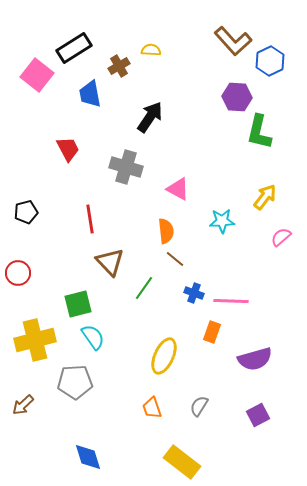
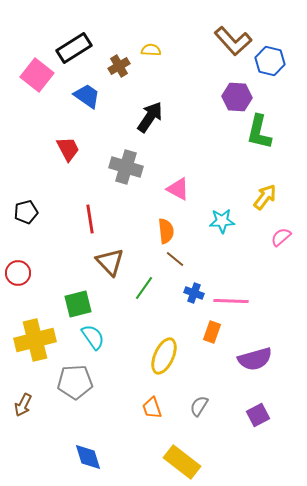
blue hexagon: rotated 20 degrees counterclockwise
blue trapezoid: moved 3 px left, 2 px down; rotated 136 degrees clockwise
brown arrow: rotated 20 degrees counterclockwise
